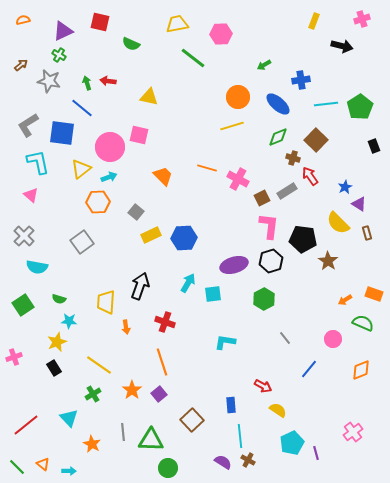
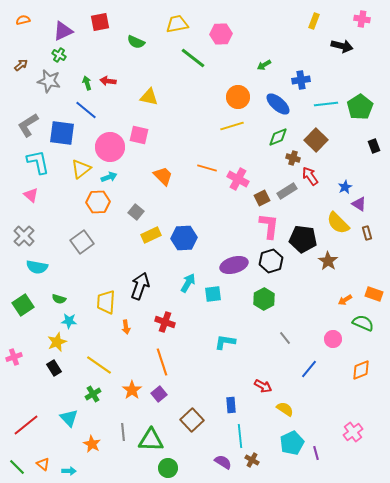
pink cross at (362, 19): rotated 28 degrees clockwise
red square at (100, 22): rotated 24 degrees counterclockwise
green semicircle at (131, 44): moved 5 px right, 2 px up
blue line at (82, 108): moved 4 px right, 2 px down
yellow semicircle at (278, 410): moved 7 px right, 1 px up
brown cross at (248, 460): moved 4 px right
